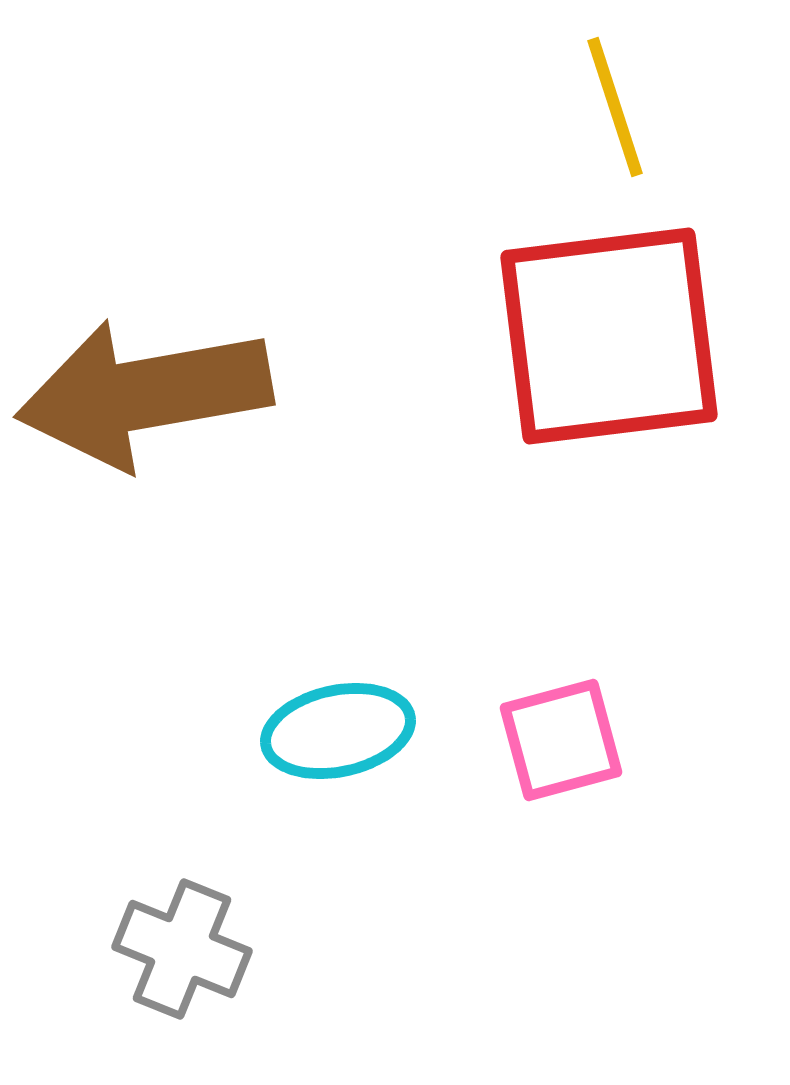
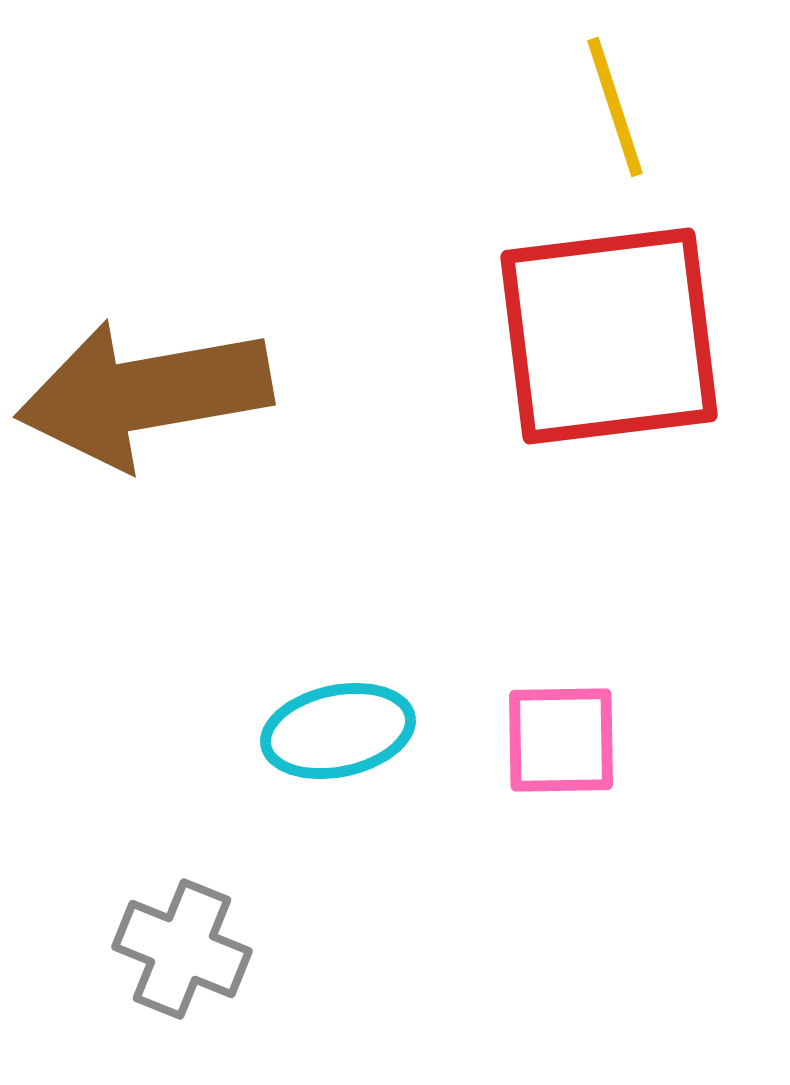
pink square: rotated 14 degrees clockwise
